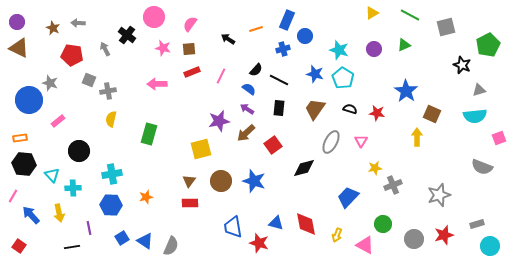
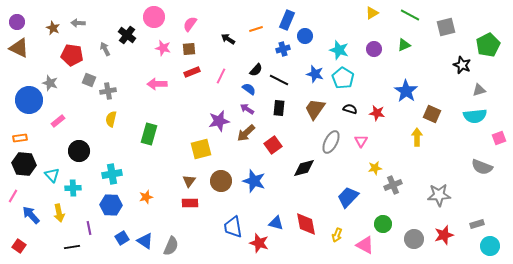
gray star at (439, 195): rotated 15 degrees clockwise
